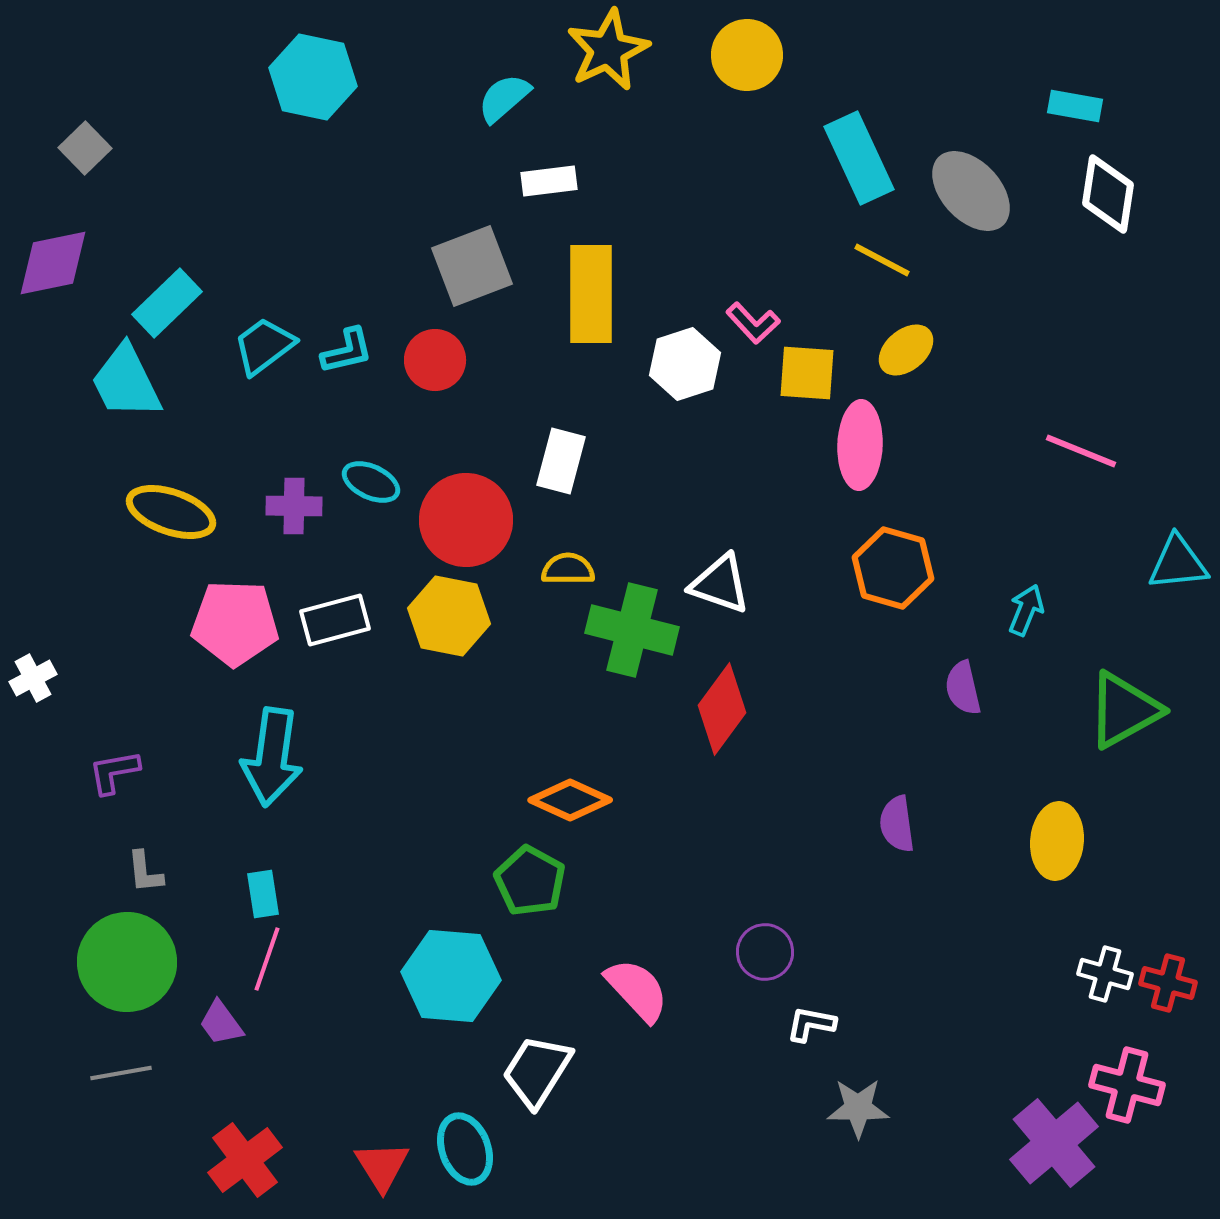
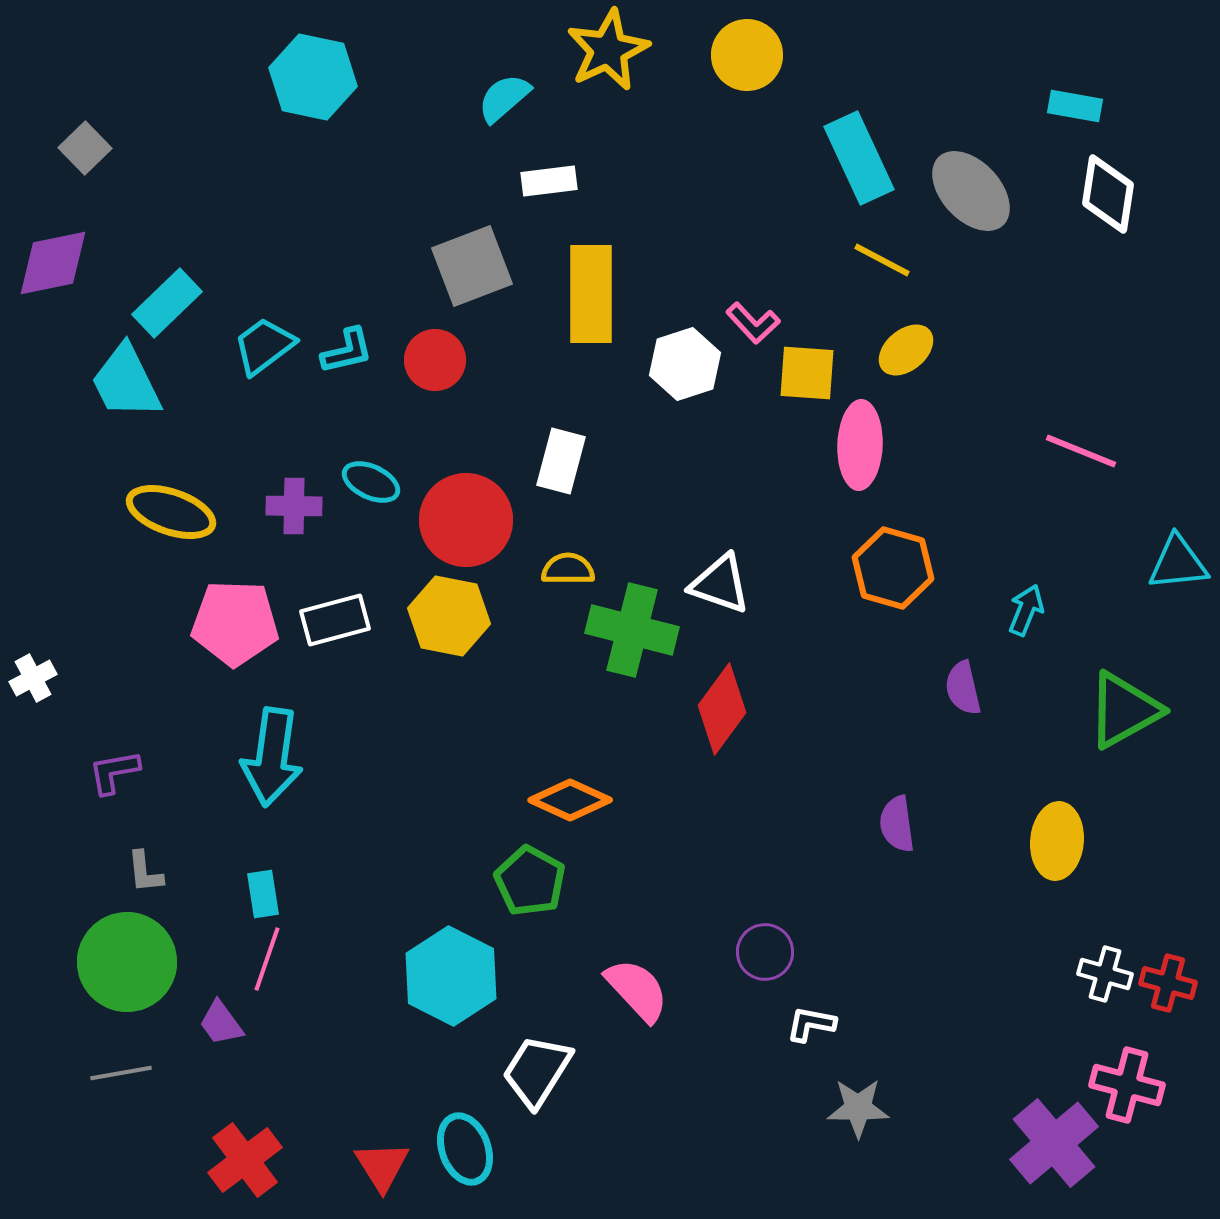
cyan hexagon at (451, 976): rotated 22 degrees clockwise
